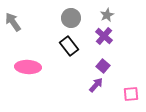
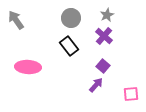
gray arrow: moved 3 px right, 2 px up
